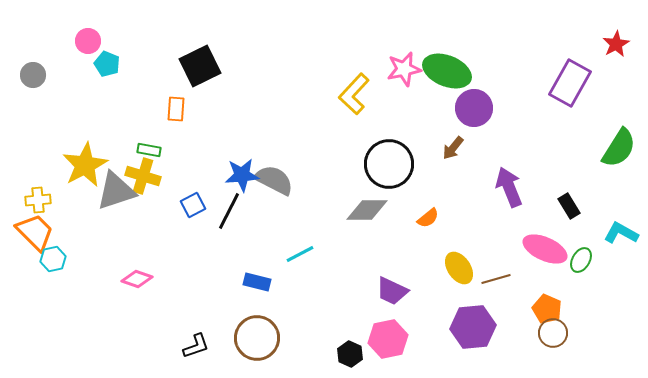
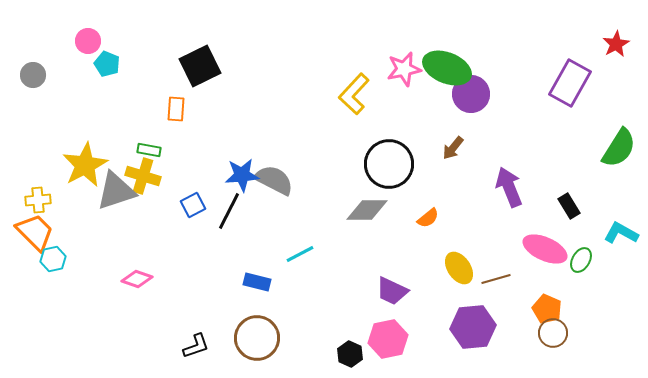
green ellipse at (447, 71): moved 3 px up
purple circle at (474, 108): moved 3 px left, 14 px up
